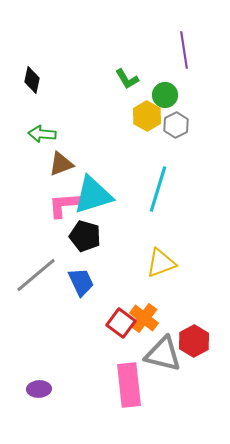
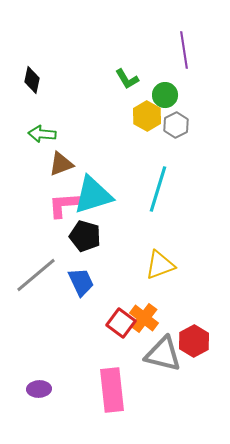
yellow triangle: moved 1 px left, 2 px down
pink rectangle: moved 17 px left, 5 px down
